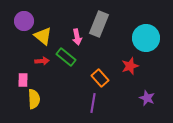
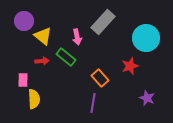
gray rectangle: moved 4 px right, 2 px up; rotated 20 degrees clockwise
